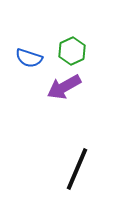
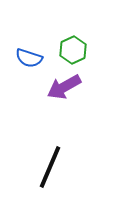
green hexagon: moved 1 px right, 1 px up
black line: moved 27 px left, 2 px up
